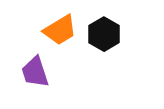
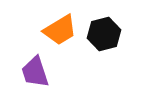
black hexagon: rotated 16 degrees clockwise
